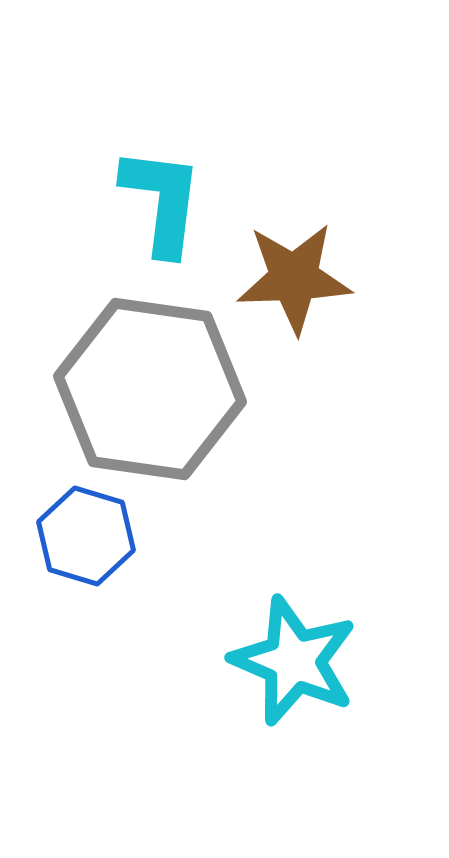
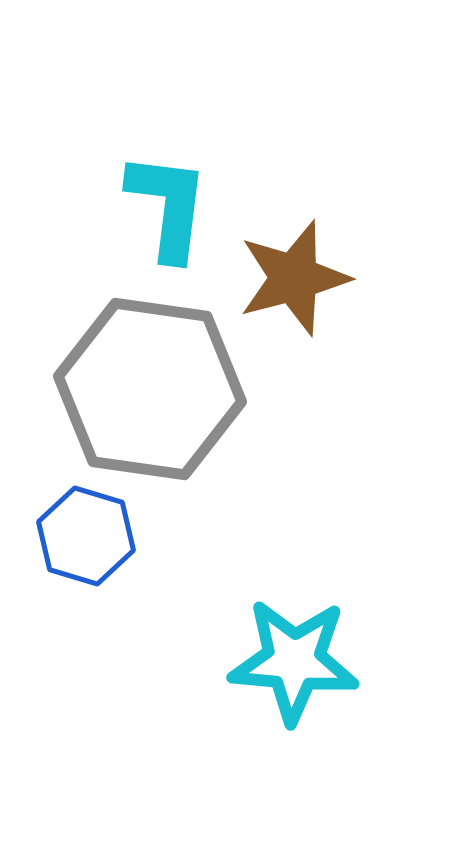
cyan L-shape: moved 6 px right, 5 px down
brown star: rotated 13 degrees counterclockwise
cyan star: rotated 18 degrees counterclockwise
